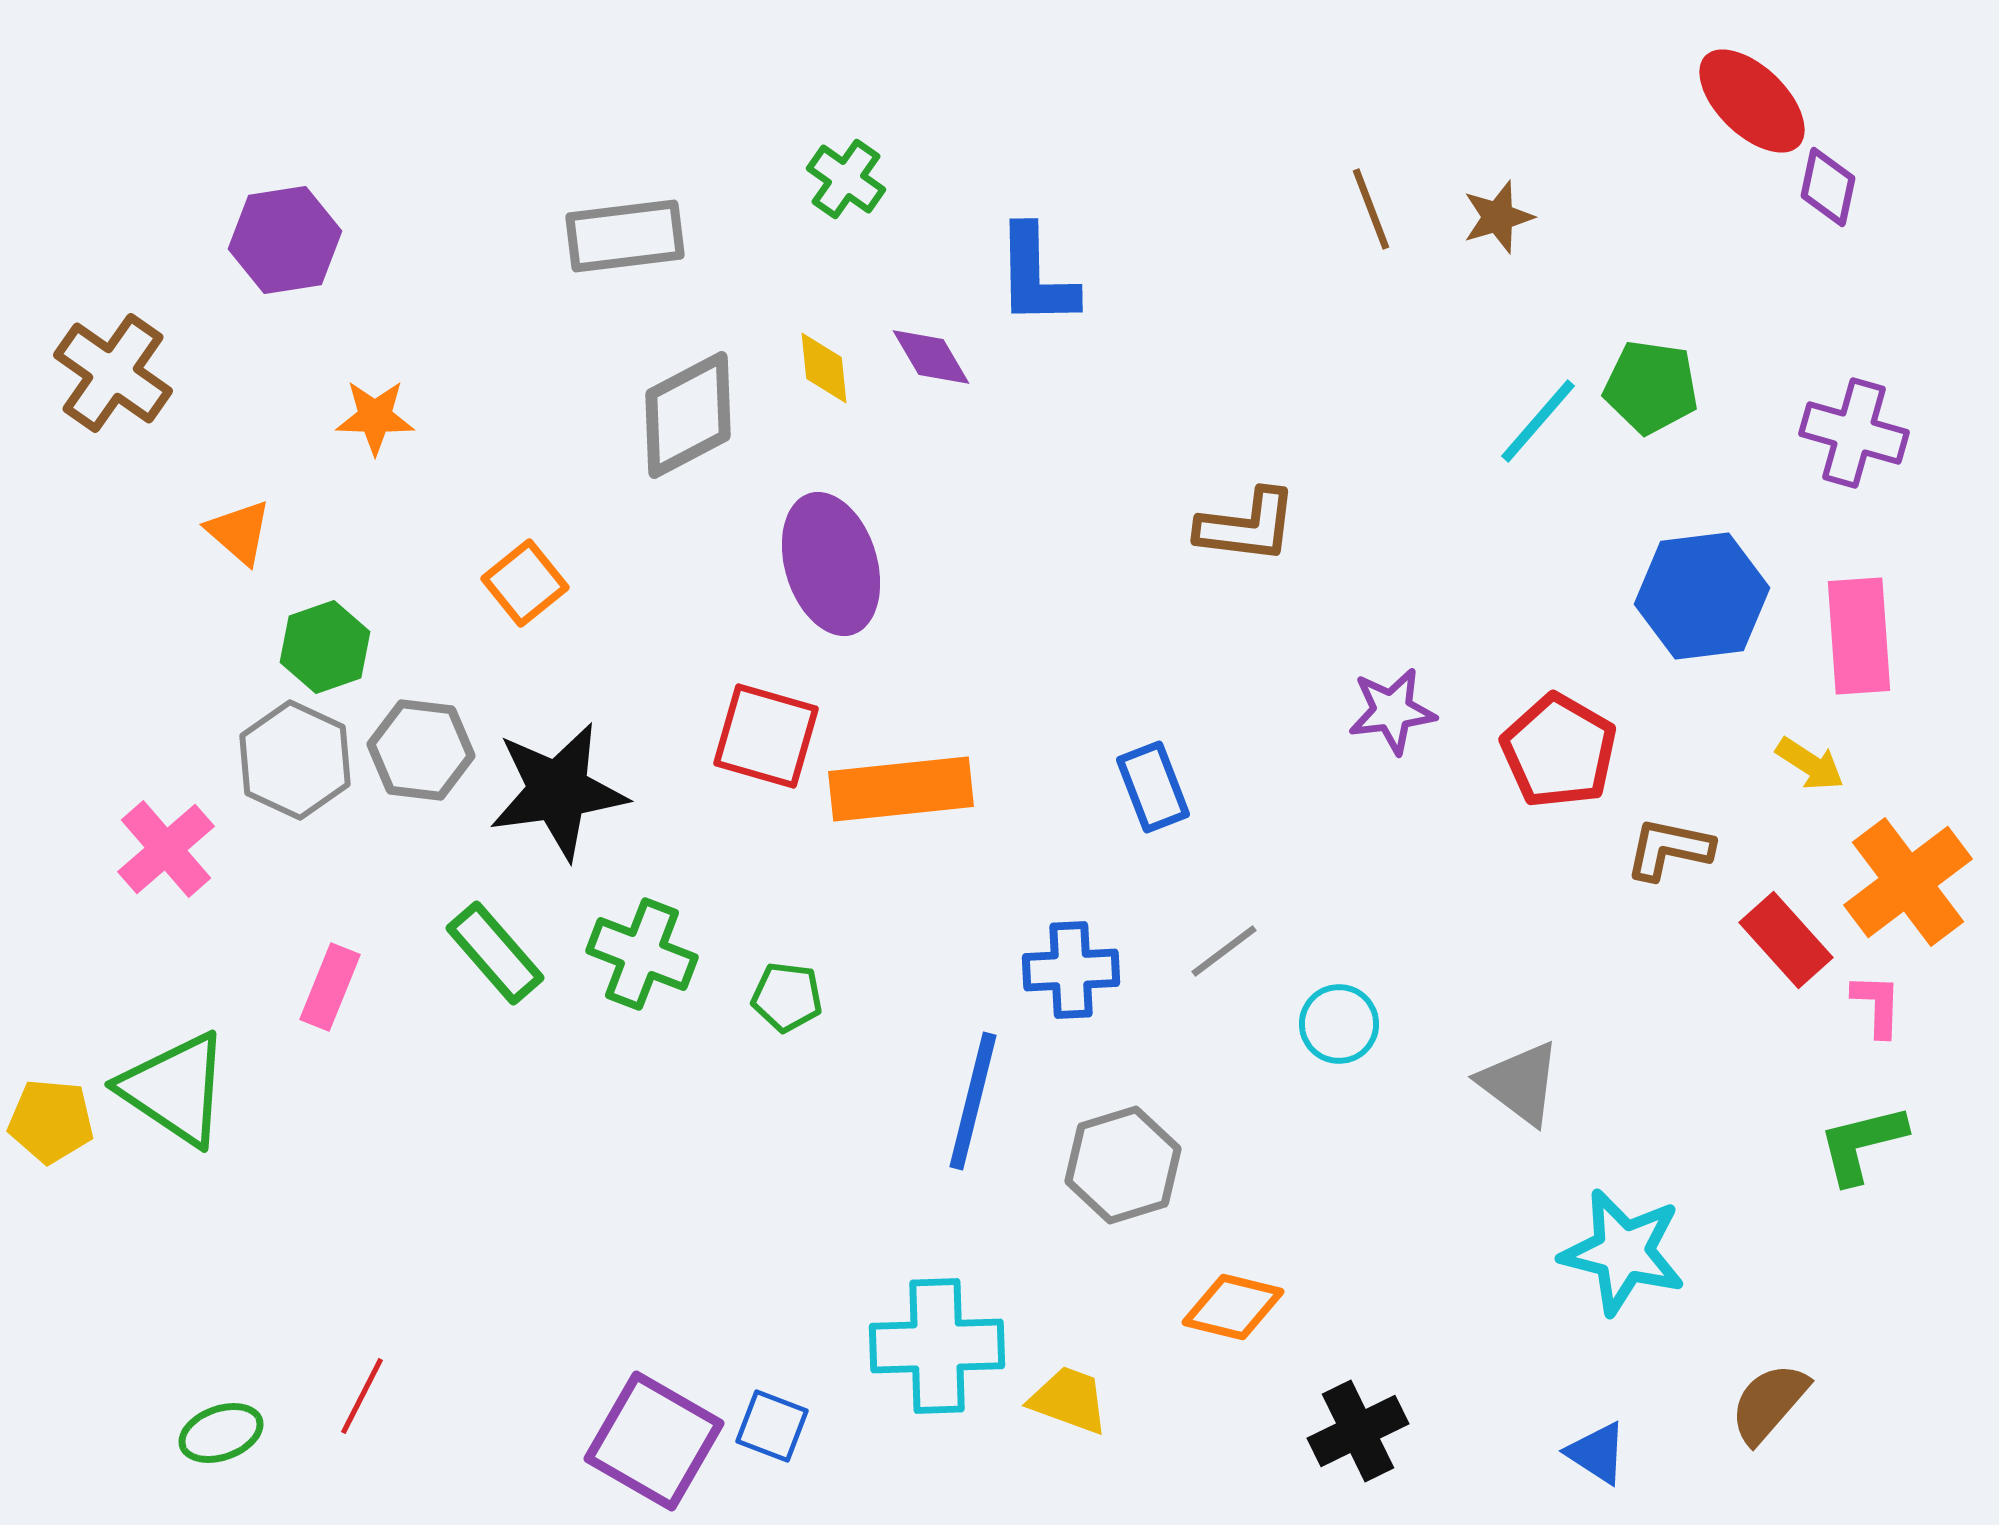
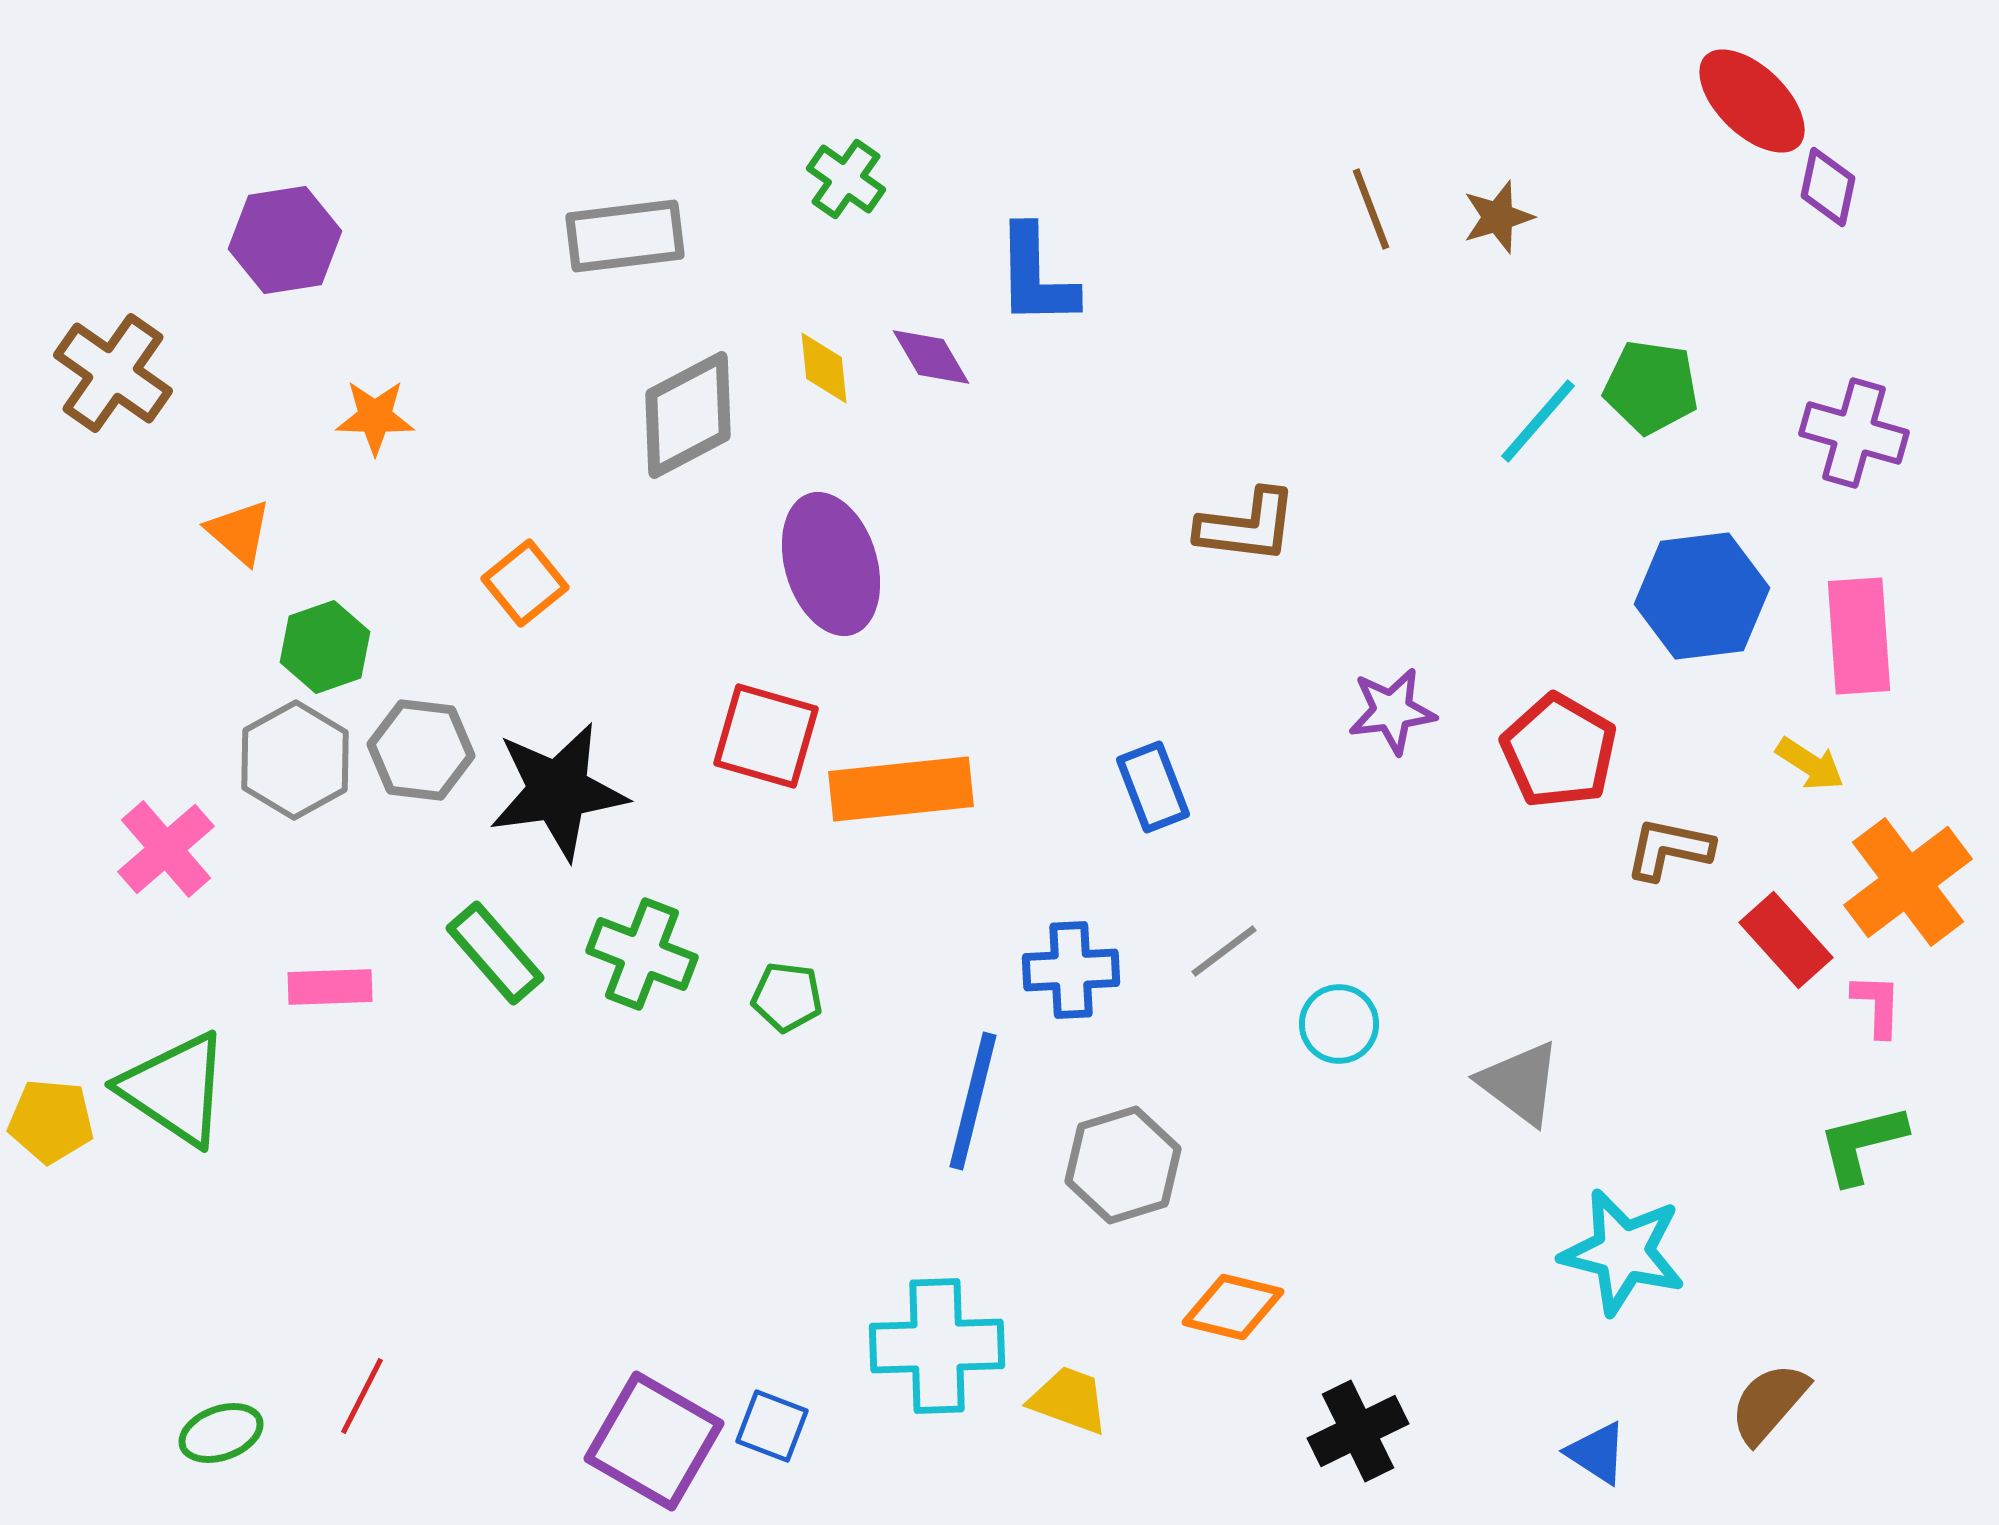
gray hexagon at (295, 760): rotated 6 degrees clockwise
pink rectangle at (330, 987): rotated 66 degrees clockwise
